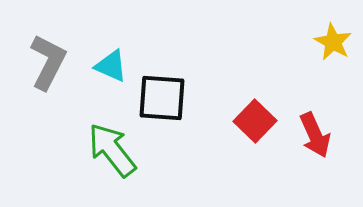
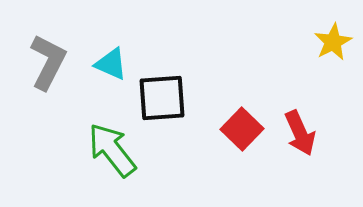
yellow star: rotated 15 degrees clockwise
cyan triangle: moved 2 px up
black square: rotated 8 degrees counterclockwise
red square: moved 13 px left, 8 px down
red arrow: moved 15 px left, 2 px up
